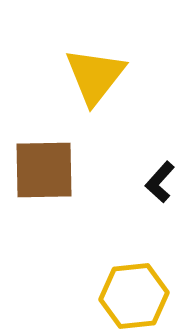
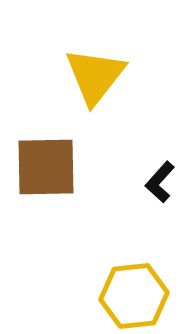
brown square: moved 2 px right, 3 px up
